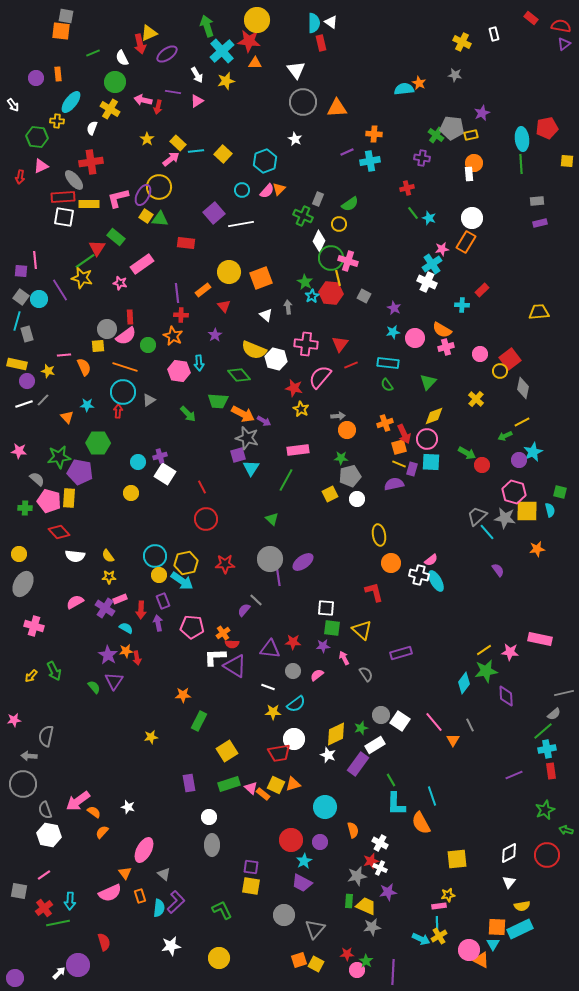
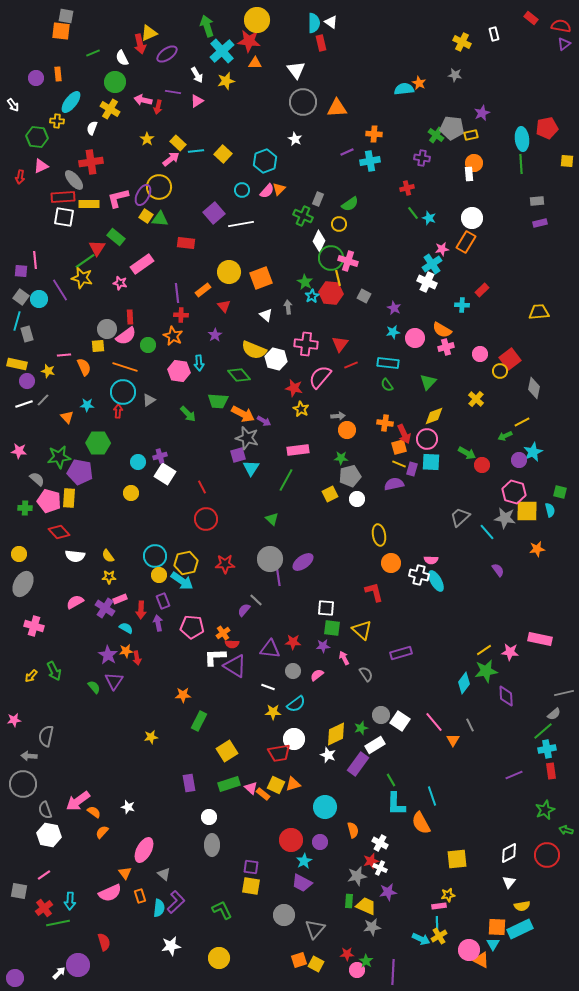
gray diamond at (523, 388): moved 11 px right
orange cross at (385, 423): rotated 28 degrees clockwise
gray trapezoid at (477, 516): moved 17 px left, 1 px down
pink semicircle at (431, 560): rotated 40 degrees clockwise
